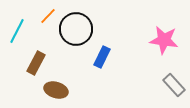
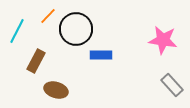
pink star: moved 1 px left
blue rectangle: moved 1 px left, 2 px up; rotated 65 degrees clockwise
brown rectangle: moved 2 px up
gray rectangle: moved 2 px left
